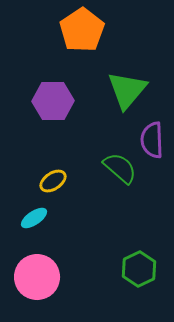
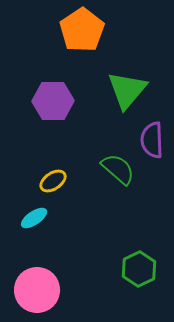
green semicircle: moved 2 px left, 1 px down
pink circle: moved 13 px down
